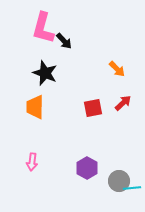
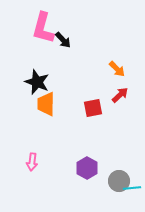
black arrow: moved 1 px left, 1 px up
black star: moved 8 px left, 9 px down
red arrow: moved 3 px left, 8 px up
orange trapezoid: moved 11 px right, 3 px up
